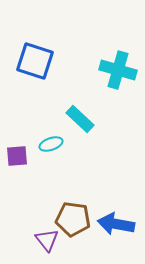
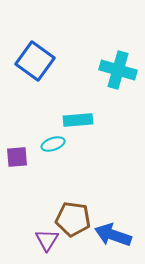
blue square: rotated 18 degrees clockwise
cyan rectangle: moved 2 px left, 1 px down; rotated 48 degrees counterclockwise
cyan ellipse: moved 2 px right
purple square: moved 1 px down
blue arrow: moved 3 px left, 11 px down; rotated 9 degrees clockwise
purple triangle: rotated 10 degrees clockwise
